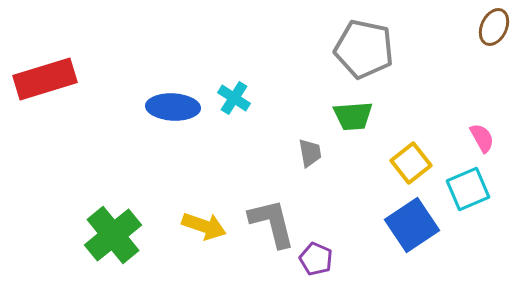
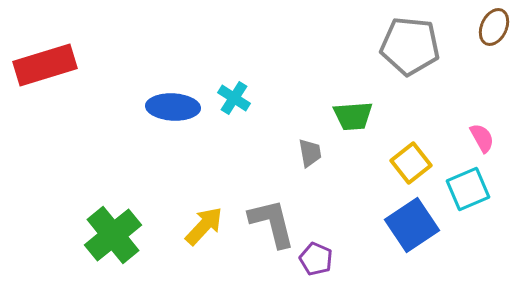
gray pentagon: moved 46 px right, 3 px up; rotated 6 degrees counterclockwise
red rectangle: moved 14 px up
yellow arrow: rotated 66 degrees counterclockwise
